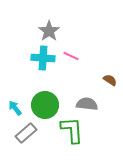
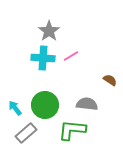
pink line: rotated 56 degrees counterclockwise
green L-shape: rotated 80 degrees counterclockwise
